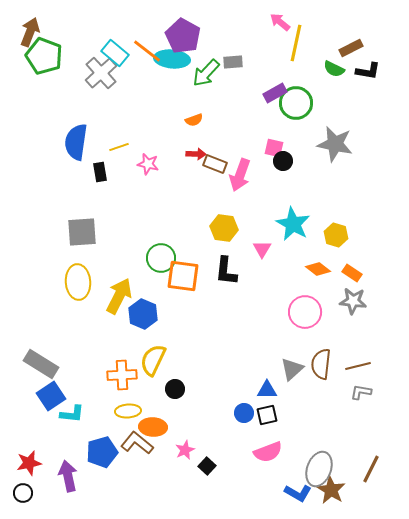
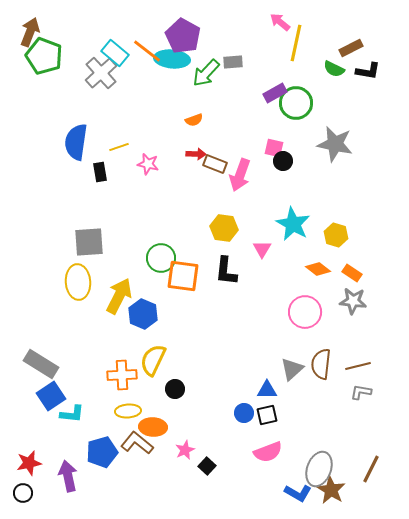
gray square at (82, 232): moved 7 px right, 10 px down
